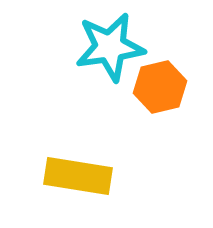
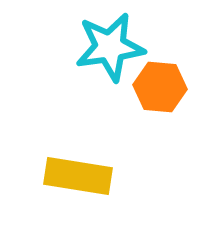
orange hexagon: rotated 18 degrees clockwise
